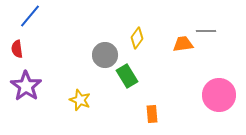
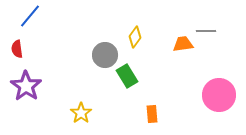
yellow diamond: moved 2 px left, 1 px up
yellow star: moved 1 px right, 13 px down; rotated 15 degrees clockwise
